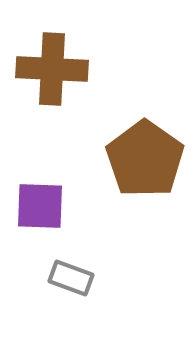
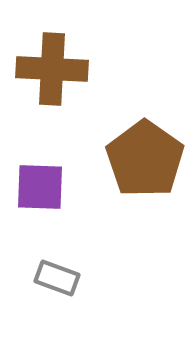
purple square: moved 19 px up
gray rectangle: moved 14 px left
